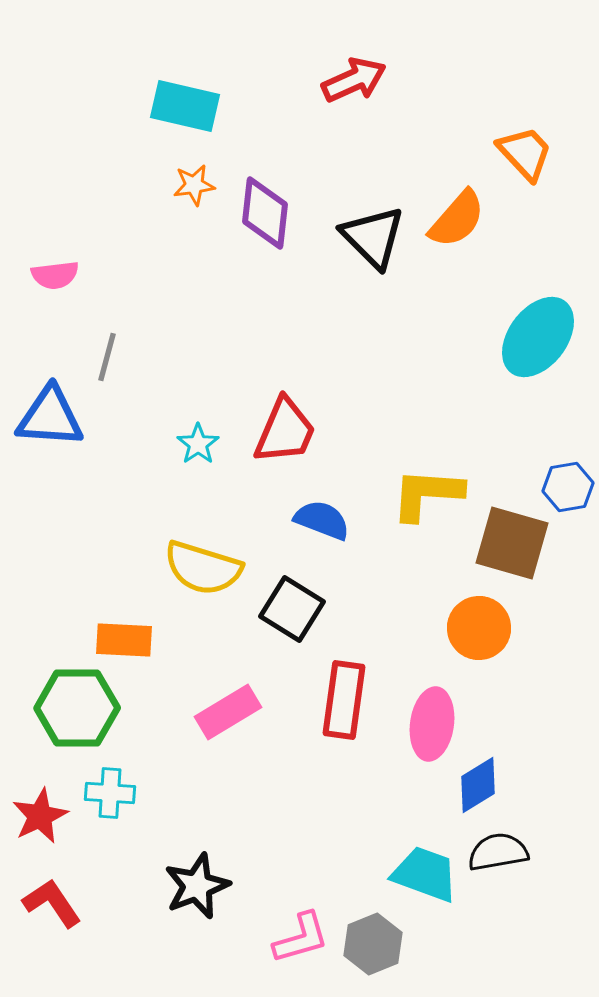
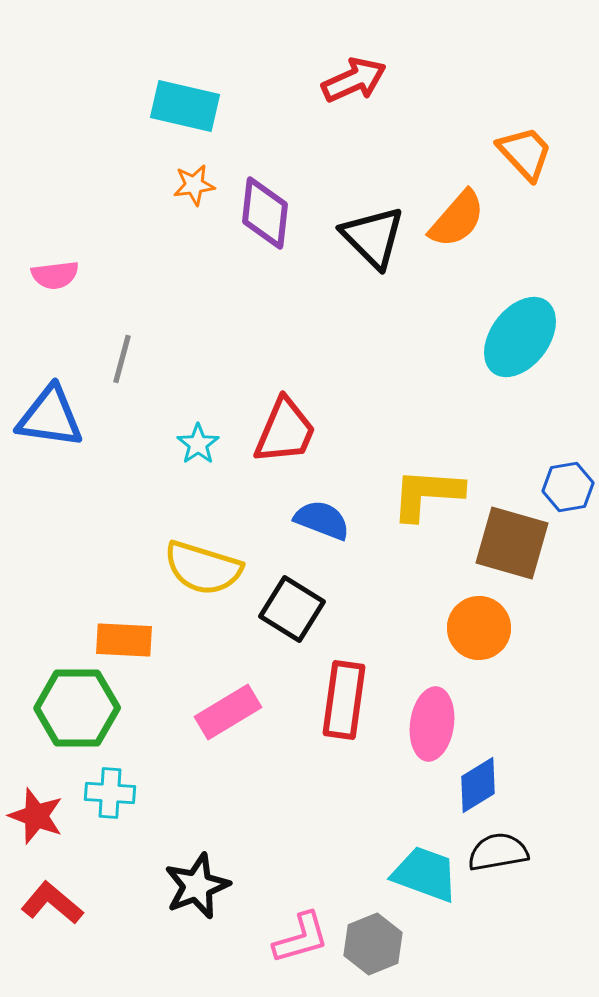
cyan ellipse: moved 18 px left
gray line: moved 15 px right, 2 px down
blue triangle: rotated 4 degrees clockwise
red star: moved 4 px left; rotated 26 degrees counterclockwise
red L-shape: rotated 16 degrees counterclockwise
